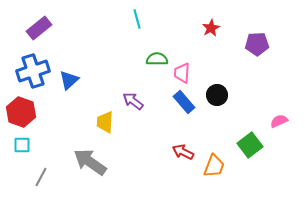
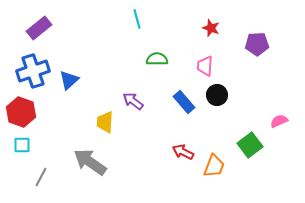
red star: rotated 24 degrees counterclockwise
pink trapezoid: moved 23 px right, 7 px up
